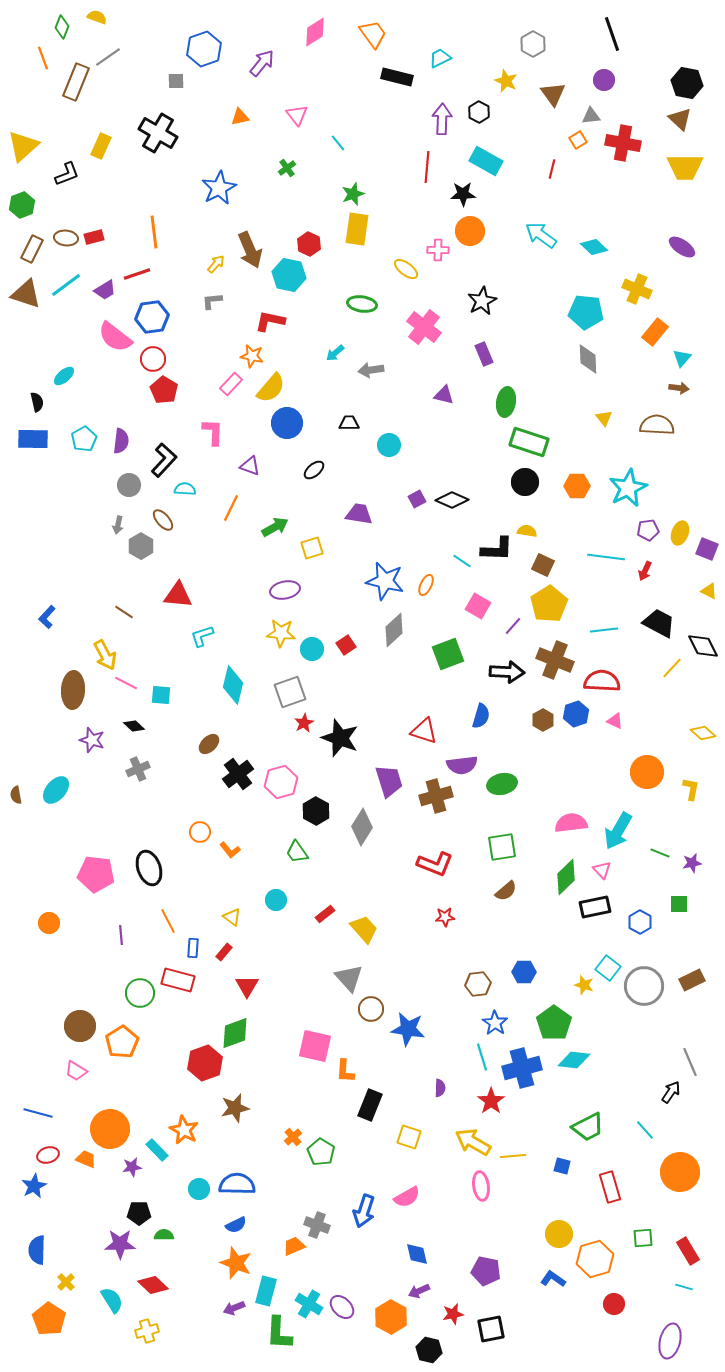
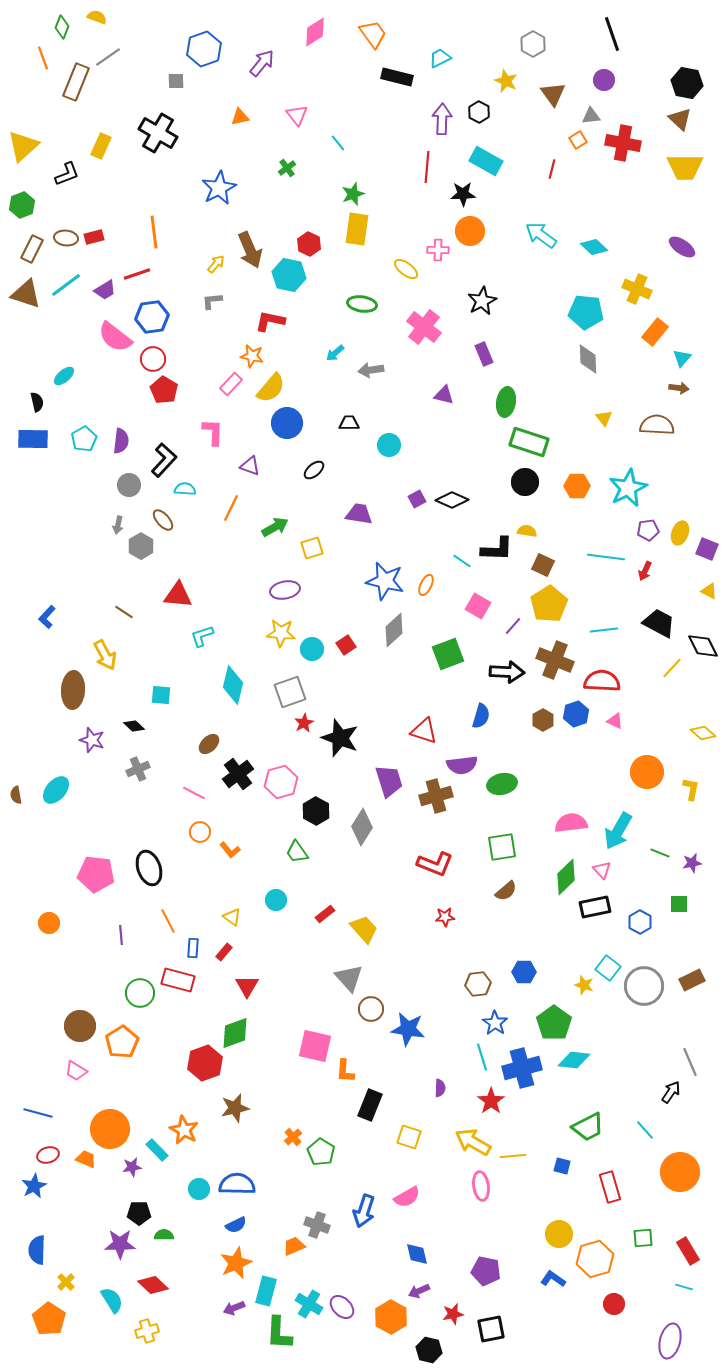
pink line at (126, 683): moved 68 px right, 110 px down
orange star at (236, 1263): rotated 28 degrees clockwise
